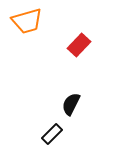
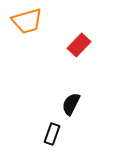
black rectangle: rotated 25 degrees counterclockwise
